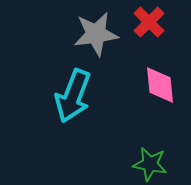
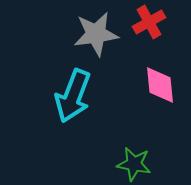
red cross: rotated 16 degrees clockwise
green star: moved 16 px left
